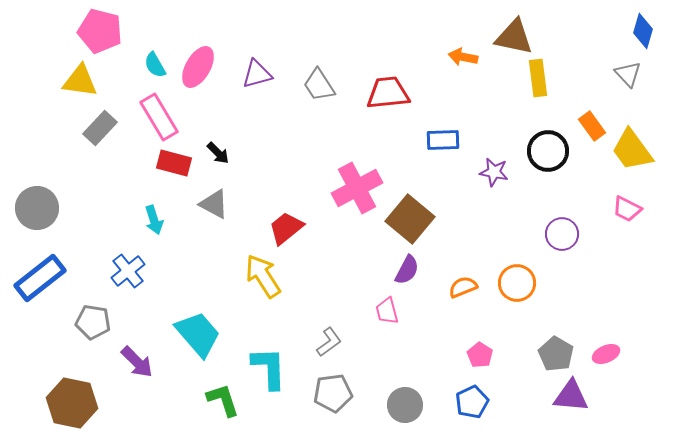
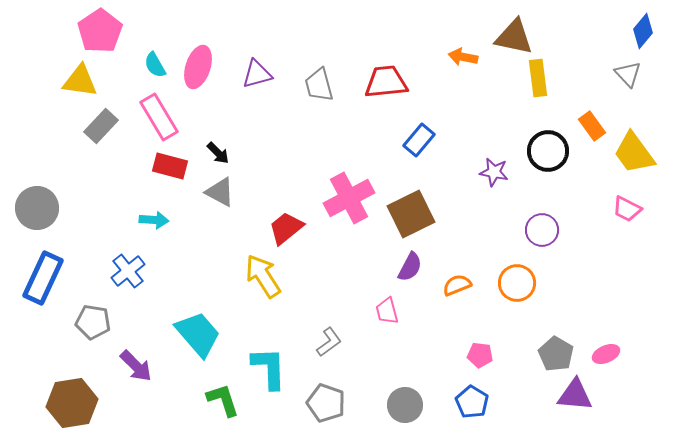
pink pentagon at (100, 31): rotated 24 degrees clockwise
blue diamond at (643, 31): rotated 24 degrees clockwise
pink ellipse at (198, 67): rotated 12 degrees counterclockwise
gray trapezoid at (319, 85): rotated 18 degrees clockwise
red trapezoid at (388, 93): moved 2 px left, 11 px up
gray rectangle at (100, 128): moved 1 px right, 2 px up
blue rectangle at (443, 140): moved 24 px left; rotated 48 degrees counterclockwise
yellow trapezoid at (632, 150): moved 2 px right, 3 px down
red rectangle at (174, 163): moved 4 px left, 3 px down
pink cross at (357, 188): moved 8 px left, 10 px down
gray triangle at (214, 204): moved 6 px right, 12 px up
brown square at (410, 219): moved 1 px right, 5 px up; rotated 24 degrees clockwise
cyan arrow at (154, 220): rotated 68 degrees counterclockwise
purple circle at (562, 234): moved 20 px left, 4 px up
purple semicircle at (407, 270): moved 3 px right, 3 px up
blue rectangle at (40, 278): moved 3 px right; rotated 27 degrees counterclockwise
orange semicircle at (463, 287): moved 6 px left, 2 px up
pink pentagon at (480, 355): rotated 25 degrees counterclockwise
purple arrow at (137, 362): moved 1 px left, 4 px down
gray pentagon at (333, 393): moved 7 px left, 10 px down; rotated 27 degrees clockwise
purple triangle at (571, 396): moved 4 px right, 1 px up
blue pentagon at (472, 402): rotated 16 degrees counterclockwise
brown hexagon at (72, 403): rotated 21 degrees counterclockwise
